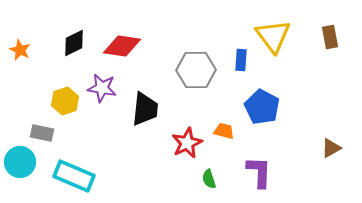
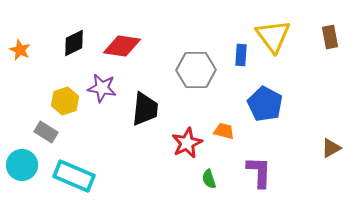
blue rectangle: moved 5 px up
blue pentagon: moved 3 px right, 3 px up
gray rectangle: moved 4 px right, 1 px up; rotated 20 degrees clockwise
cyan circle: moved 2 px right, 3 px down
